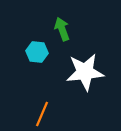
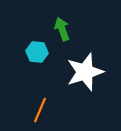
white star: rotated 12 degrees counterclockwise
orange line: moved 2 px left, 4 px up
